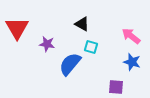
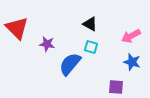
black triangle: moved 8 px right
red triangle: rotated 15 degrees counterclockwise
pink arrow: rotated 66 degrees counterclockwise
